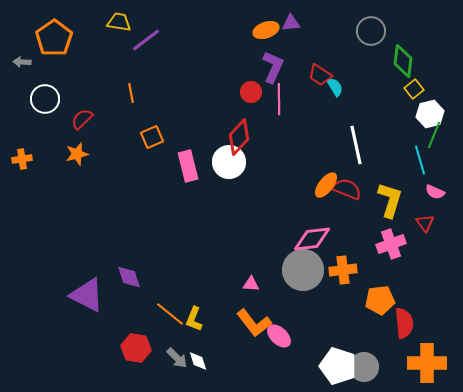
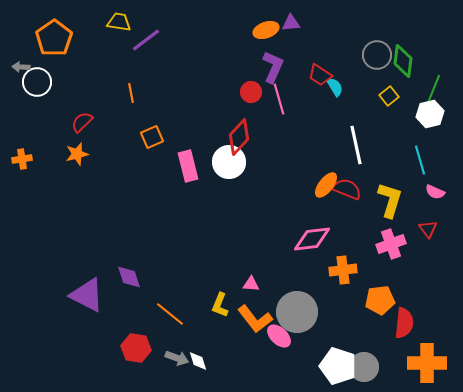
gray circle at (371, 31): moved 6 px right, 24 px down
gray arrow at (22, 62): moved 1 px left, 5 px down
yellow square at (414, 89): moved 25 px left, 7 px down
white circle at (45, 99): moved 8 px left, 17 px up
pink line at (279, 99): rotated 16 degrees counterclockwise
red semicircle at (82, 119): moved 3 px down
green line at (434, 135): moved 47 px up
red triangle at (425, 223): moved 3 px right, 6 px down
gray circle at (303, 270): moved 6 px left, 42 px down
yellow L-shape at (194, 319): moved 26 px right, 14 px up
orange L-shape at (254, 323): moved 1 px right, 4 px up
red semicircle at (404, 323): rotated 12 degrees clockwise
gray arrow at (177, 358): rotated 25 degrees counterclockwise
